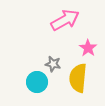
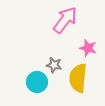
pink arrow: rotated 24 degrees counterclockwise
pink star: rotated 18 degrees counterclockwise
gray star: moved 1 px right, 1 px down
